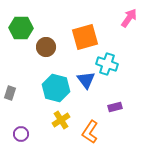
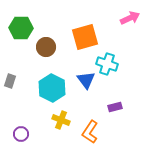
pink arrow: moved 1 px right; rotated 30 degrees clockwise
cyan hexagon: moved 4 px left; rotated 12 degrees clockwise
gray rectangle: moved 12 px up
yellow cross: rotated 36 degrees counterclockwise
